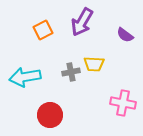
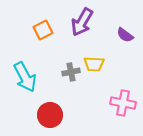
cyan arrow: rotated 108 degrees counterclockwise
